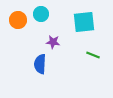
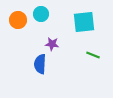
purple star: moved 1 px left, 2 px down
